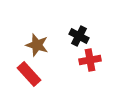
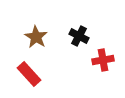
brown star: moved 1 px left, 8 px up; rotated 15 degrees clockwise
red cross: moved 13 px right
